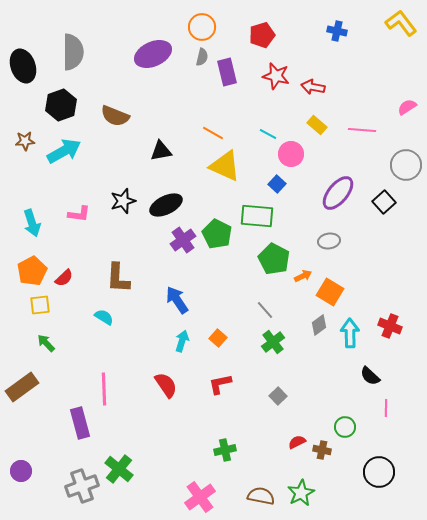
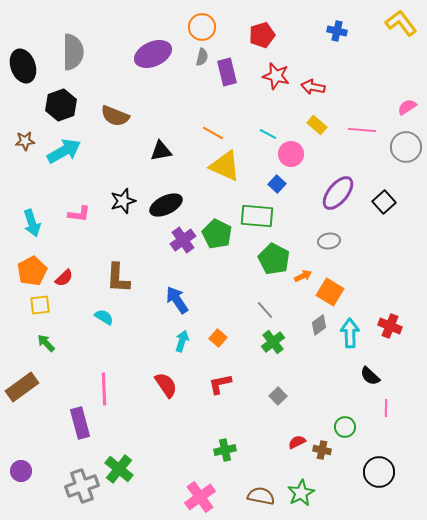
gray circle at (406, 165): moved 18 px up
